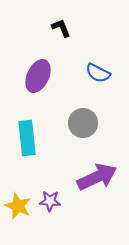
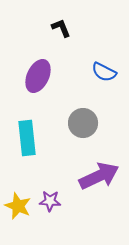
blue semicircle: moved 6 px right, 1 px up
purple arrow: moved 2 px right, 1 px up
